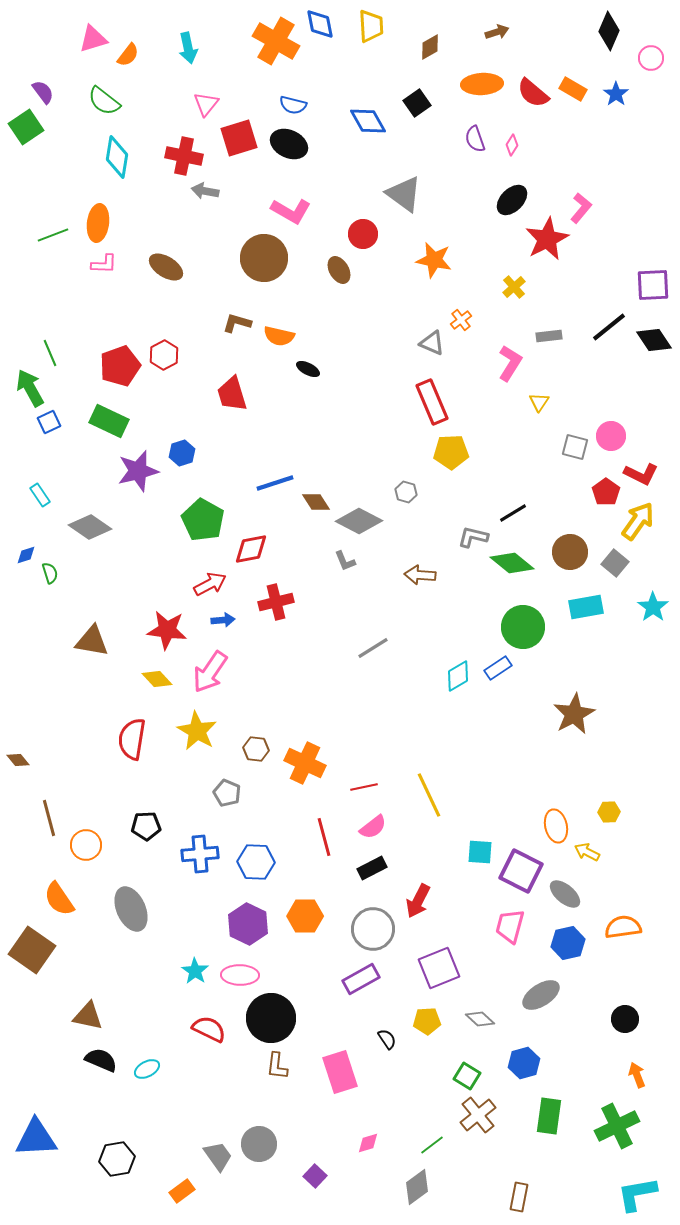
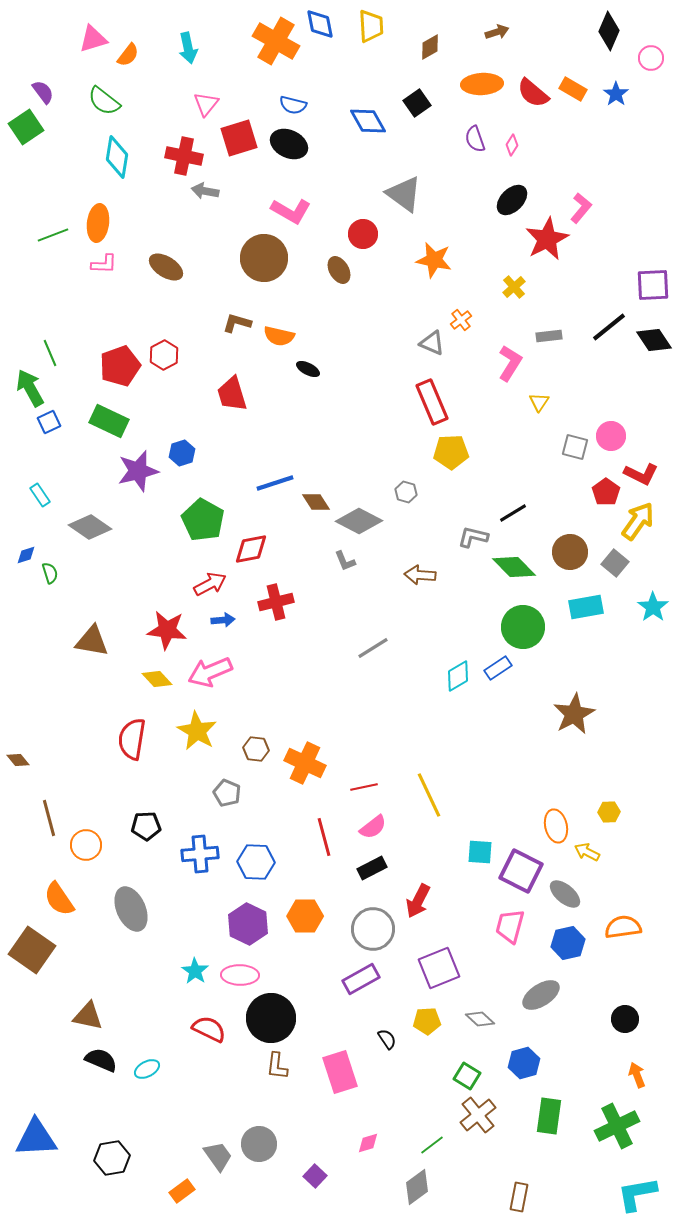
green diamond at (512, 563): moved 2 px right, 4 px down; rotated 6 degrees clockwise
pink arrow at (210, 672): rotated 33 degrees clockwise
black hexagon at (117, 1159): moved 5 px left, 1 px up
